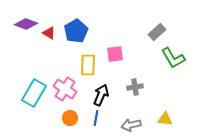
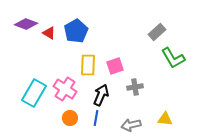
pink square: moved 12 px down; rotated 12 degrees counterclockwise
